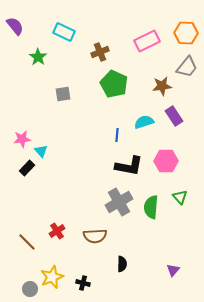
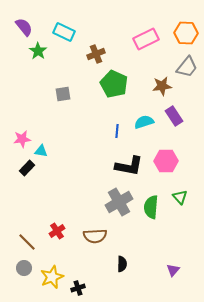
purple semicircle: moved 9 px right, 1 px down
pink rectangle: moved 1 px left, 2 px up
brown cross: moved 4 px left, 2 px down
green star: moved 6 px up
blue line: moved 4 px up
cyan triangle: rotated 40 degrees counterclockwise
black cross: moved 5 px left, 5 px down; rotated 32 degrees counterclockwise
gray circle: moved 6 px left, 21 px up
